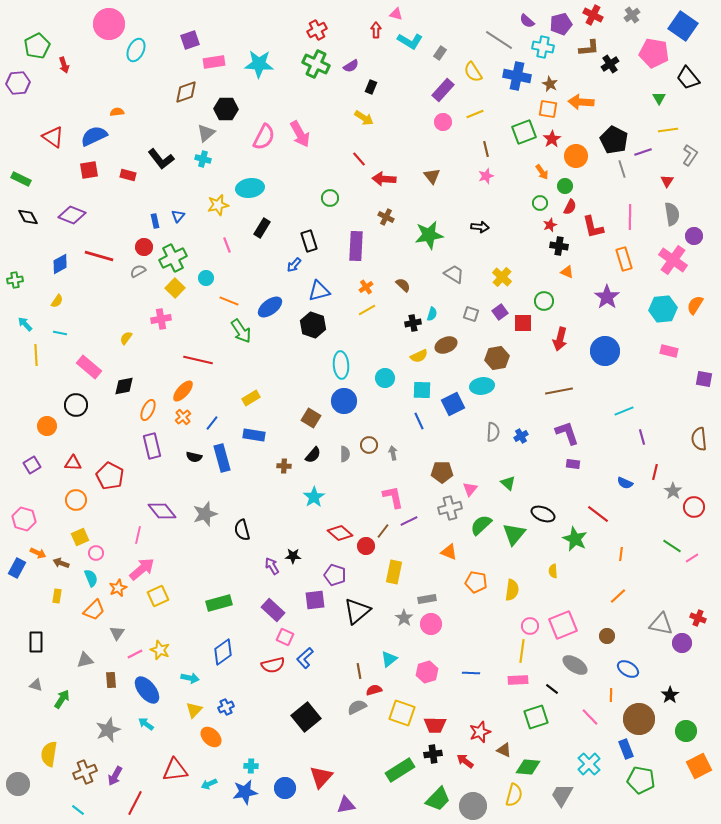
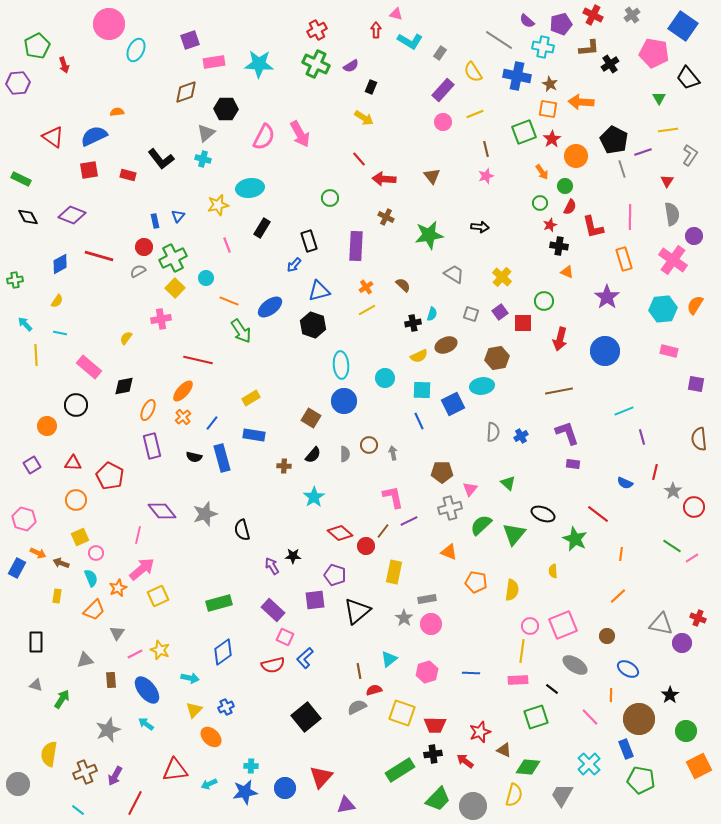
purple square at (704, 379): moved 8 px left, 5 px down
